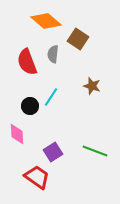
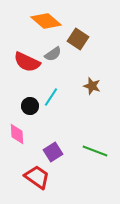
gray semicircle: rotated 132 degrees counterclockwise
red semicircle: rotated 44 degrees counterclockwise
